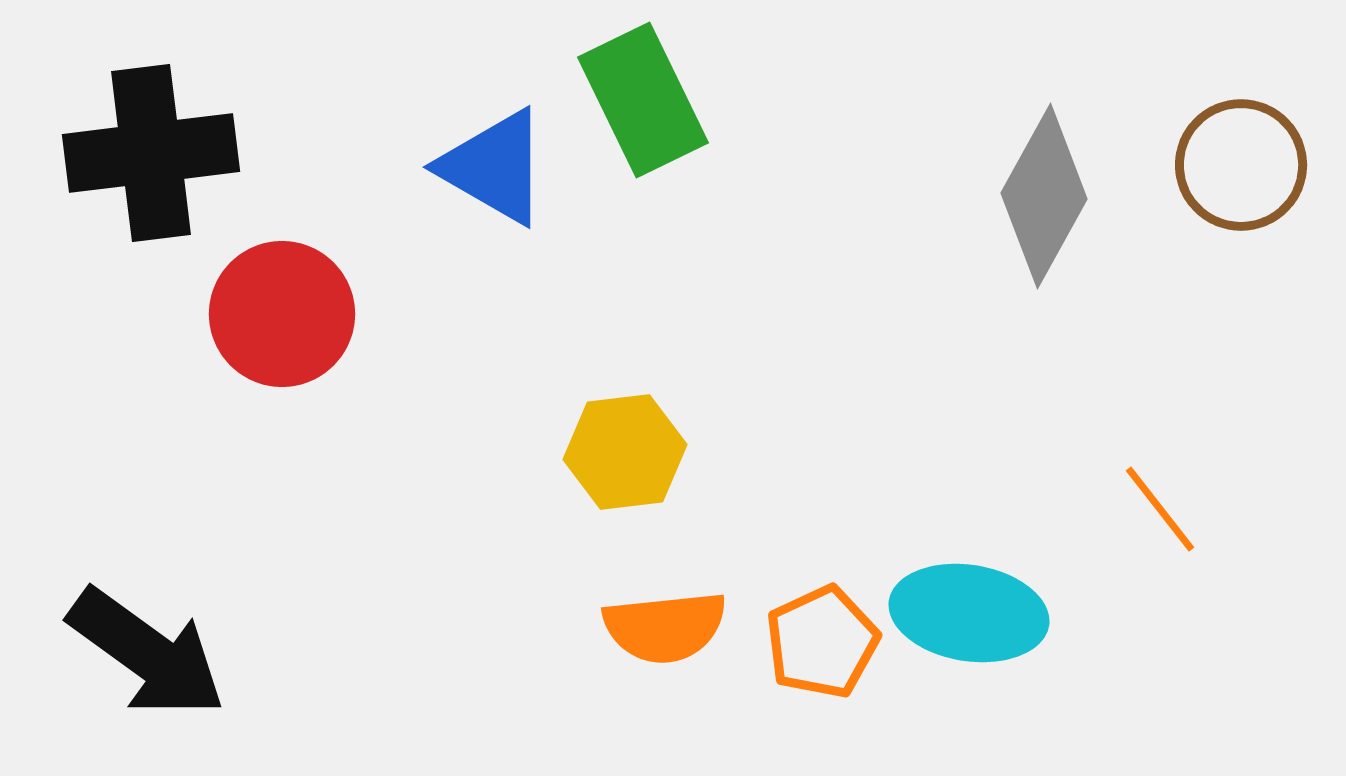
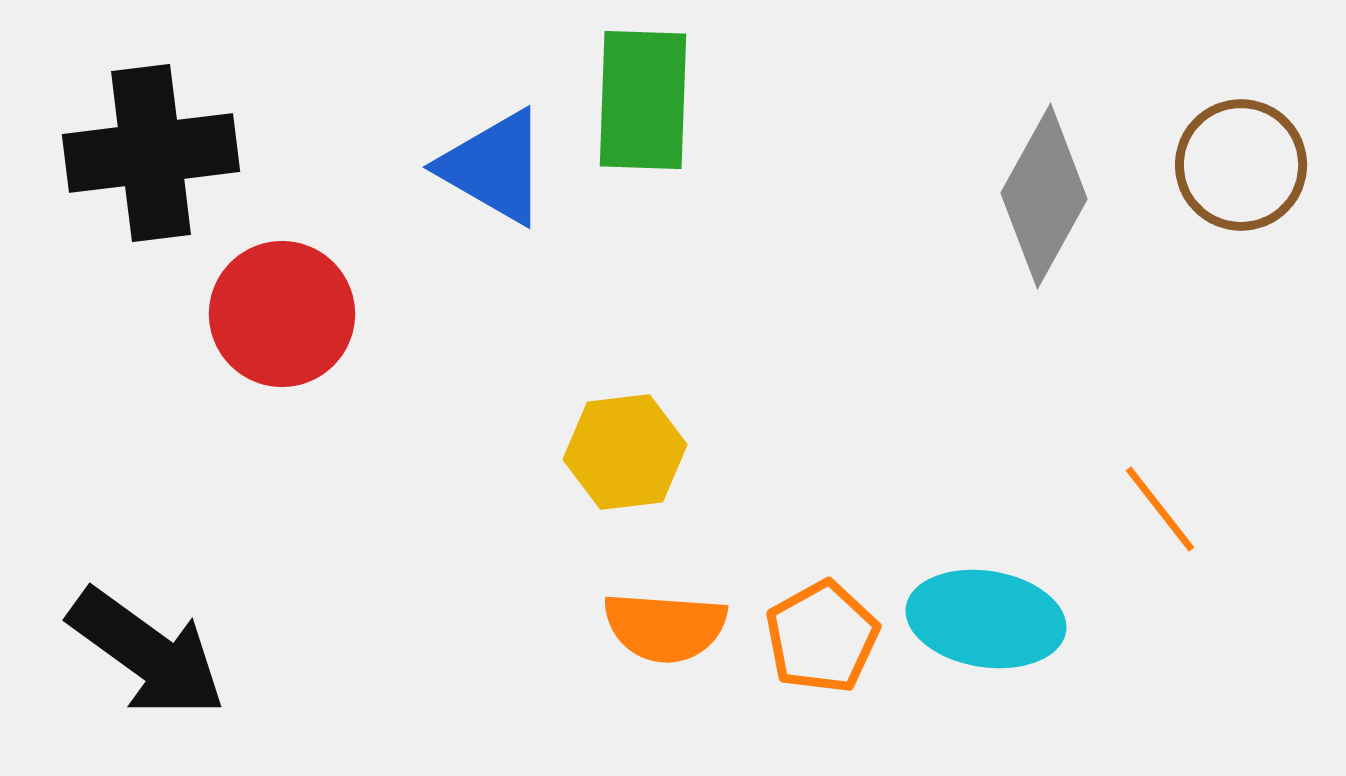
green rectangle: rotated 28 degrees clockwise
cyan ellipse: moved 17 px right, 6 px down
orange semicircle: rotated 10 degrees clockwise
orange pentagon: moved 5 px up; rotated 4 degrees counterclockwise
